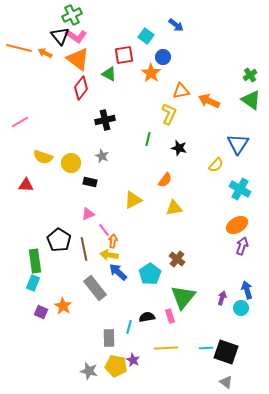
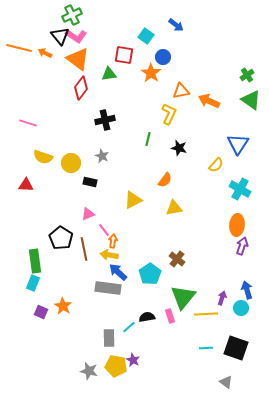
red square at (124, 55): rotated 18 degrees clockwise
green triangle at (109, 74): rotated 35 degrees counterclockwise
green cross at (250, 75): moved 3 px left
pink line at (20, 122): moved 8 px right, 1 px down; rotated 48 degrees clockwise
orange ellipse at (237, 225): rotated 55 degrees counterclockwise
black pentagon at (59, 240): moved 2 px right, 2 px up
gray rectangle at (95, 288): moved 13 px right; rotated 45 degrees counterclockwise
cyan line at (129, 327): rotated 32 degrees clockwise
yellow line at (166, 348): moved 40 px right, 34 px up
black square at (226, 352): moved 10 px right, 4 px up
